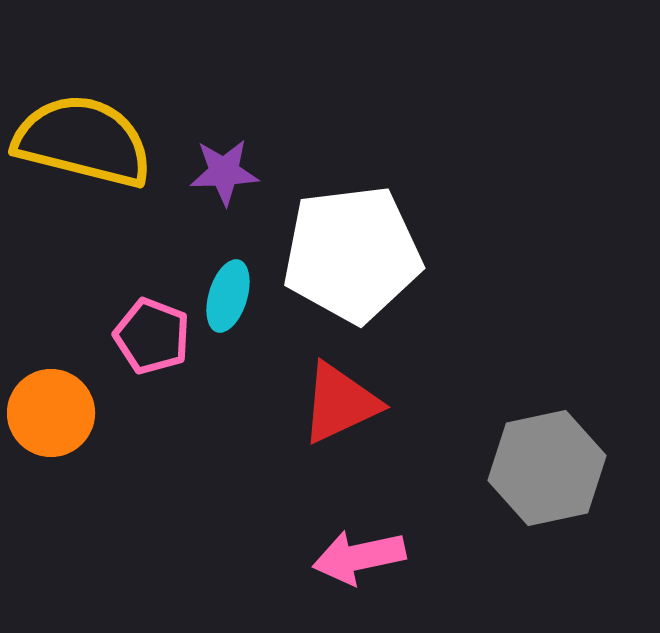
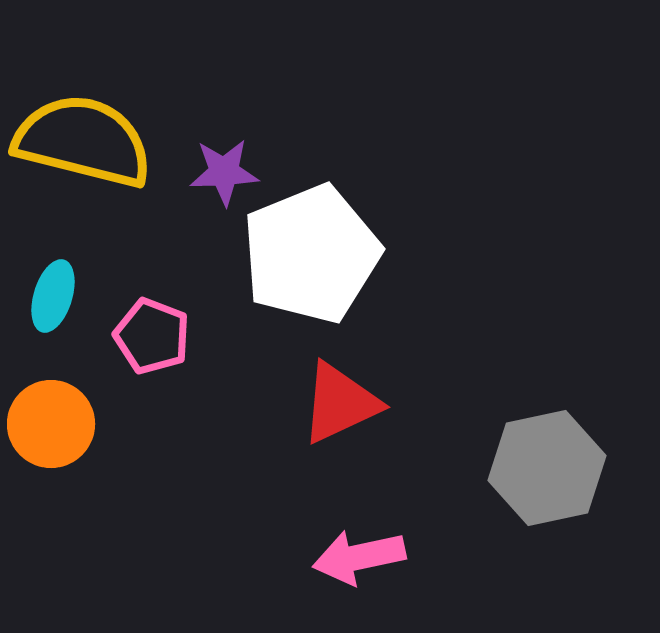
white pentagon: moved 41 px left; rotated 15 degrees counterclockwise
cyan ellipse: moved 175 px left
orange circle: moved 11 px down
